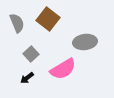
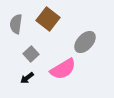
gray semicircle: moved 1 px left, 1 px down; rotated 150 degrees counterclockwise
gray ellipse: rotated 40 degrees counterclockwise
